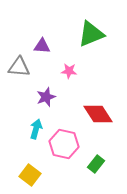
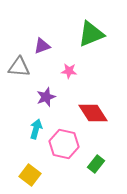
purple triangle: rotated 24 degrees counterclockwise
red diamond: moved 5 px left, 1 px up
